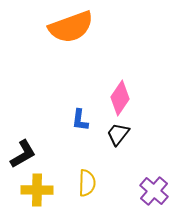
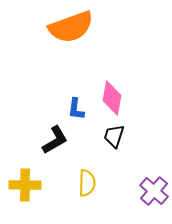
pink diamond: moved 8 px left; rotated 24 degrees counterclockwise
blue L-shape: moved 4 px left, 11 px up
black trapezoid: moved 4 px left, 2 px down; rotated 20 degrees counterclockwise
black L-shape: moved 32 px right, 14 px up
yellow cross: moved 12 px left, 5 px up
